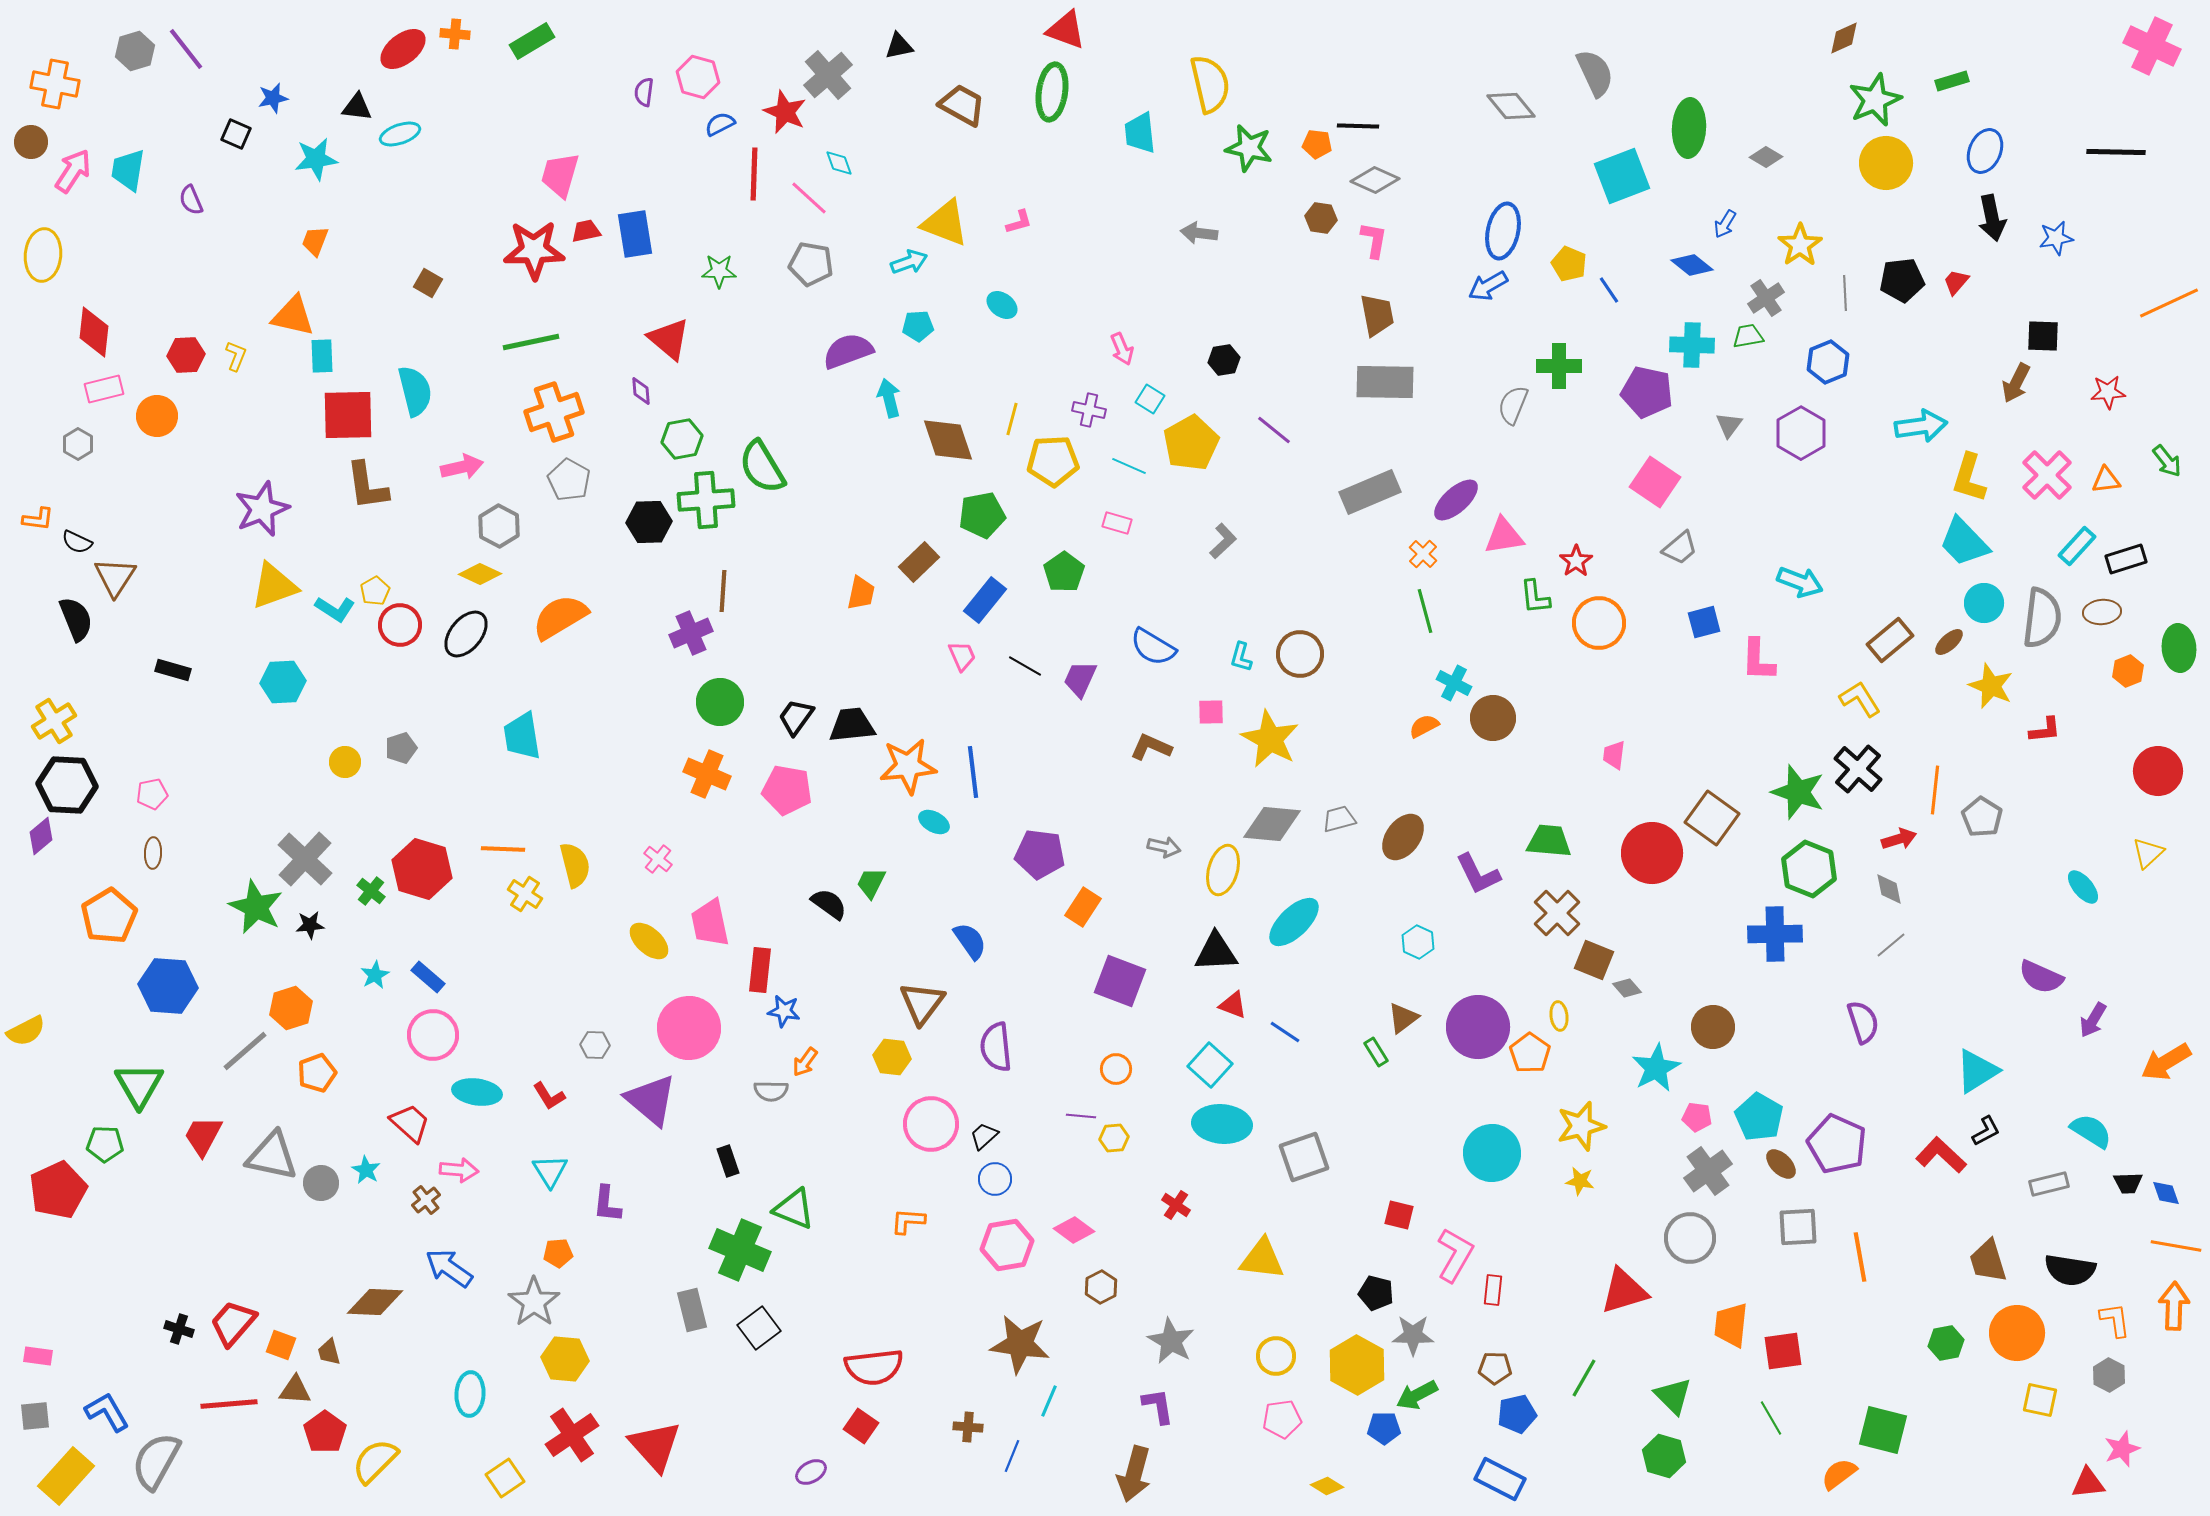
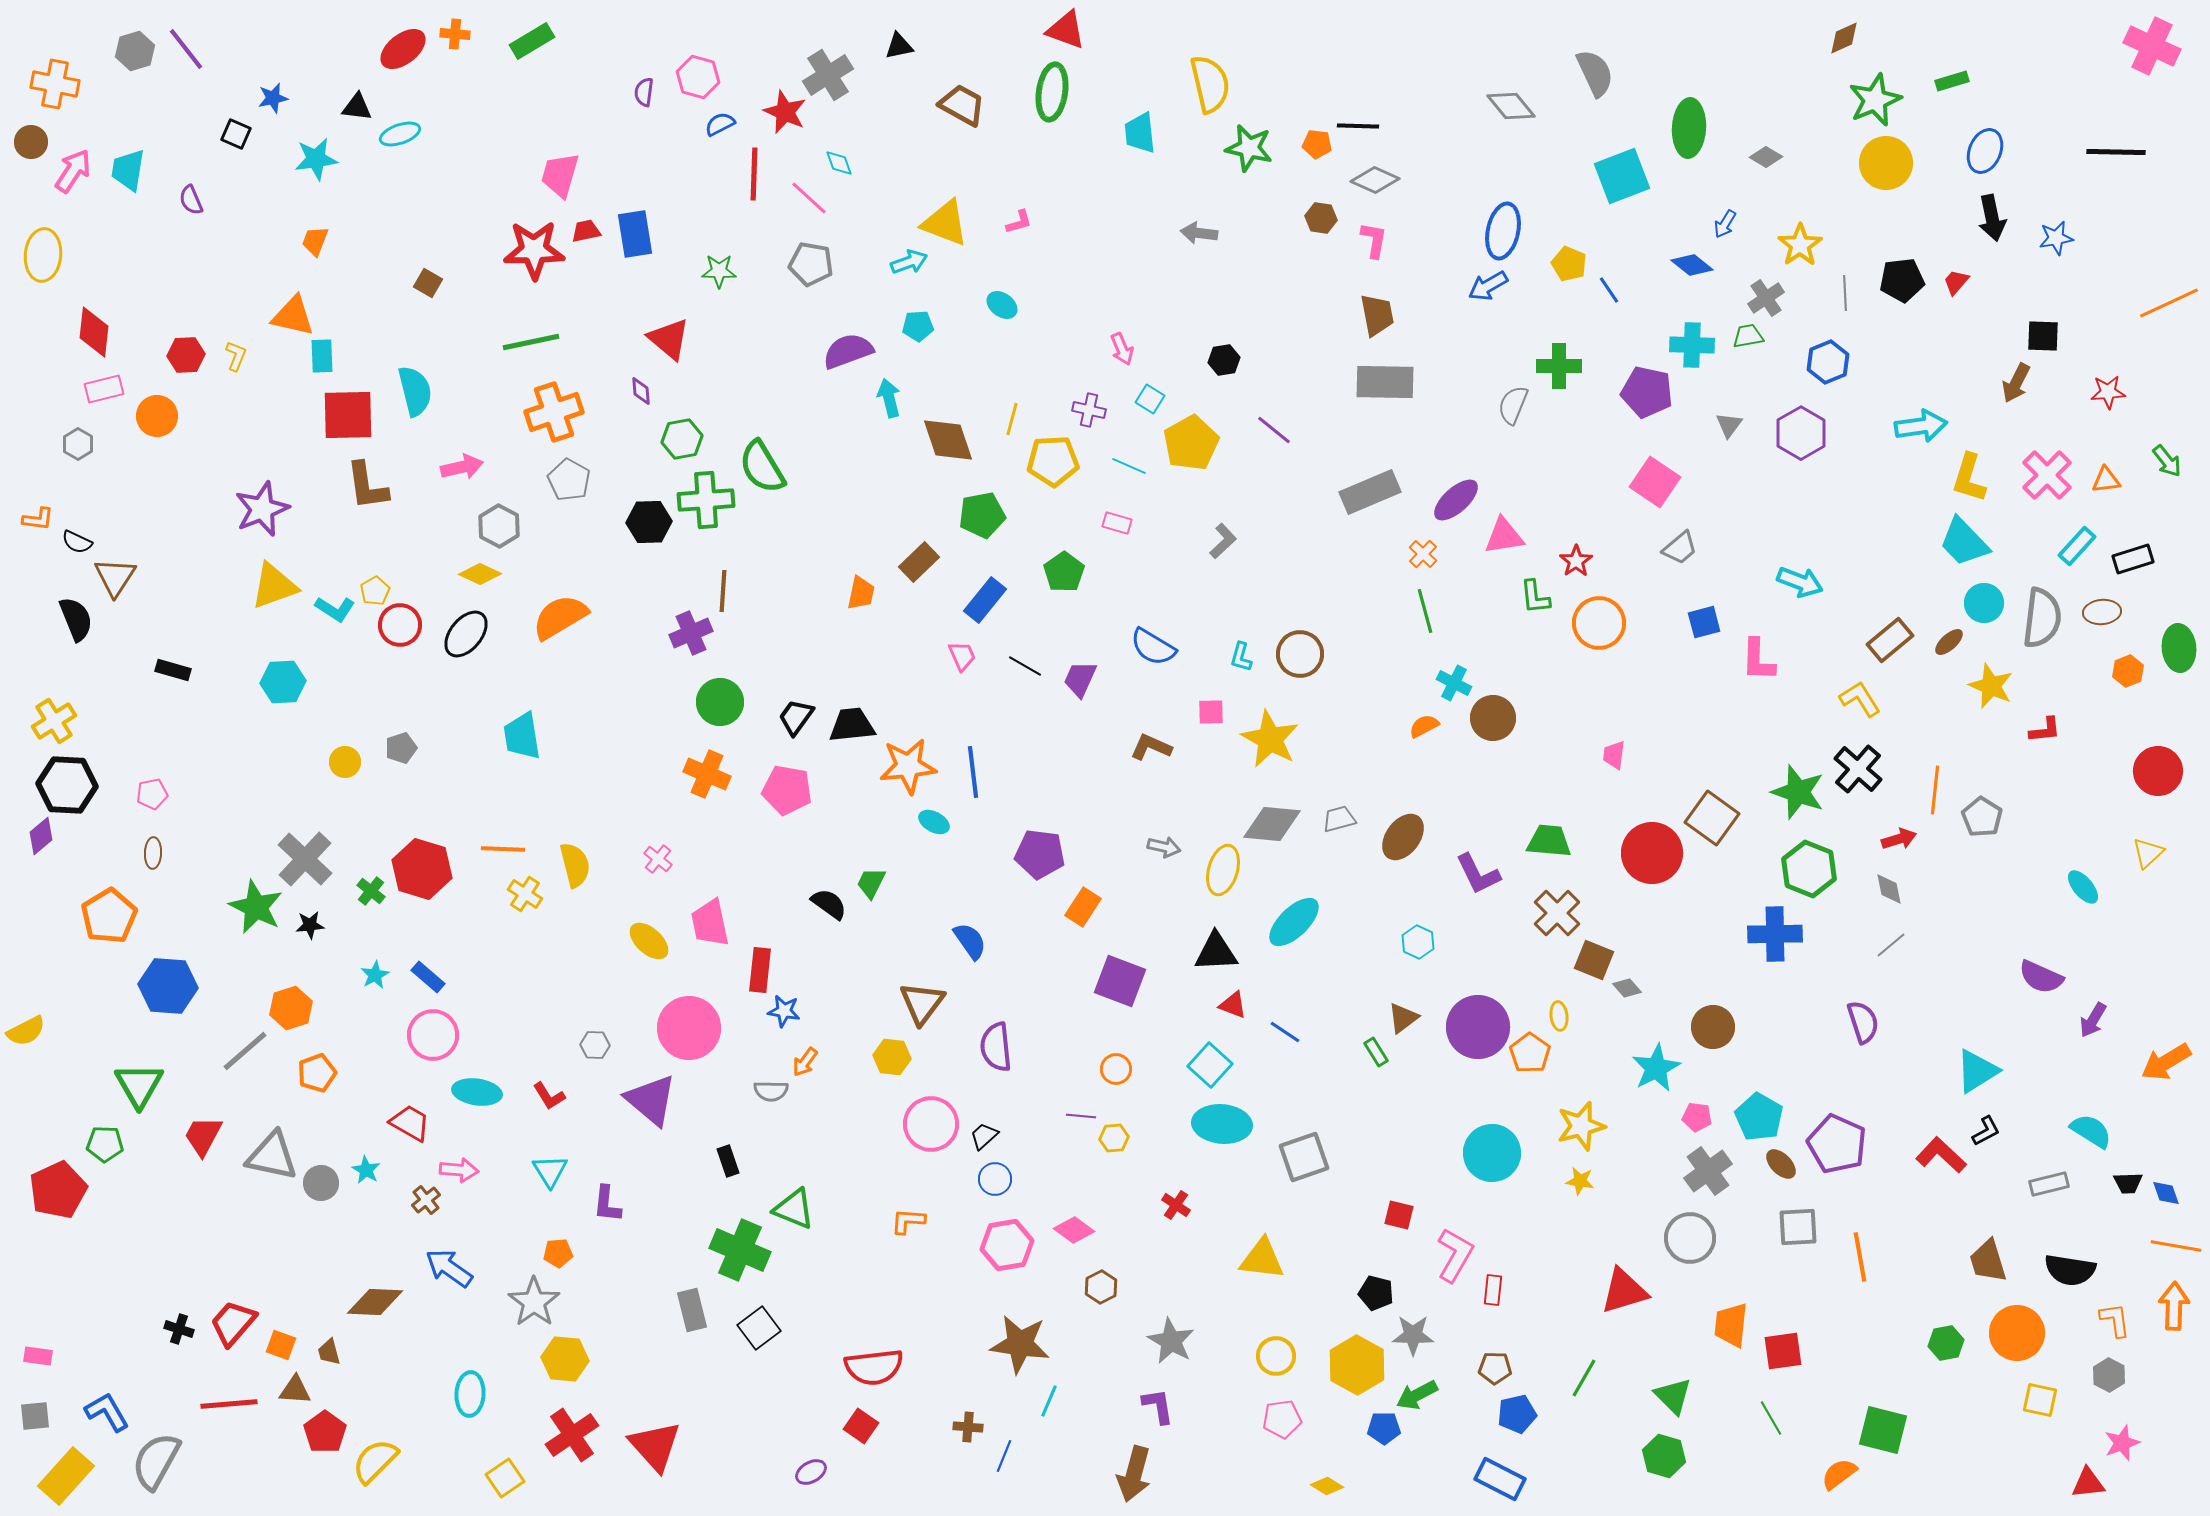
gray cross at (828, 75): rotated 9 degrees clockwise
black rectangle at (2126, 559): moved 7 px right
red trapezoid at (410, 1123): rotated 12 degrees counterclockwise
pink star at (2122, 1449): moved 6 px up
blue line at (1012, 1456): moved 8 px left
